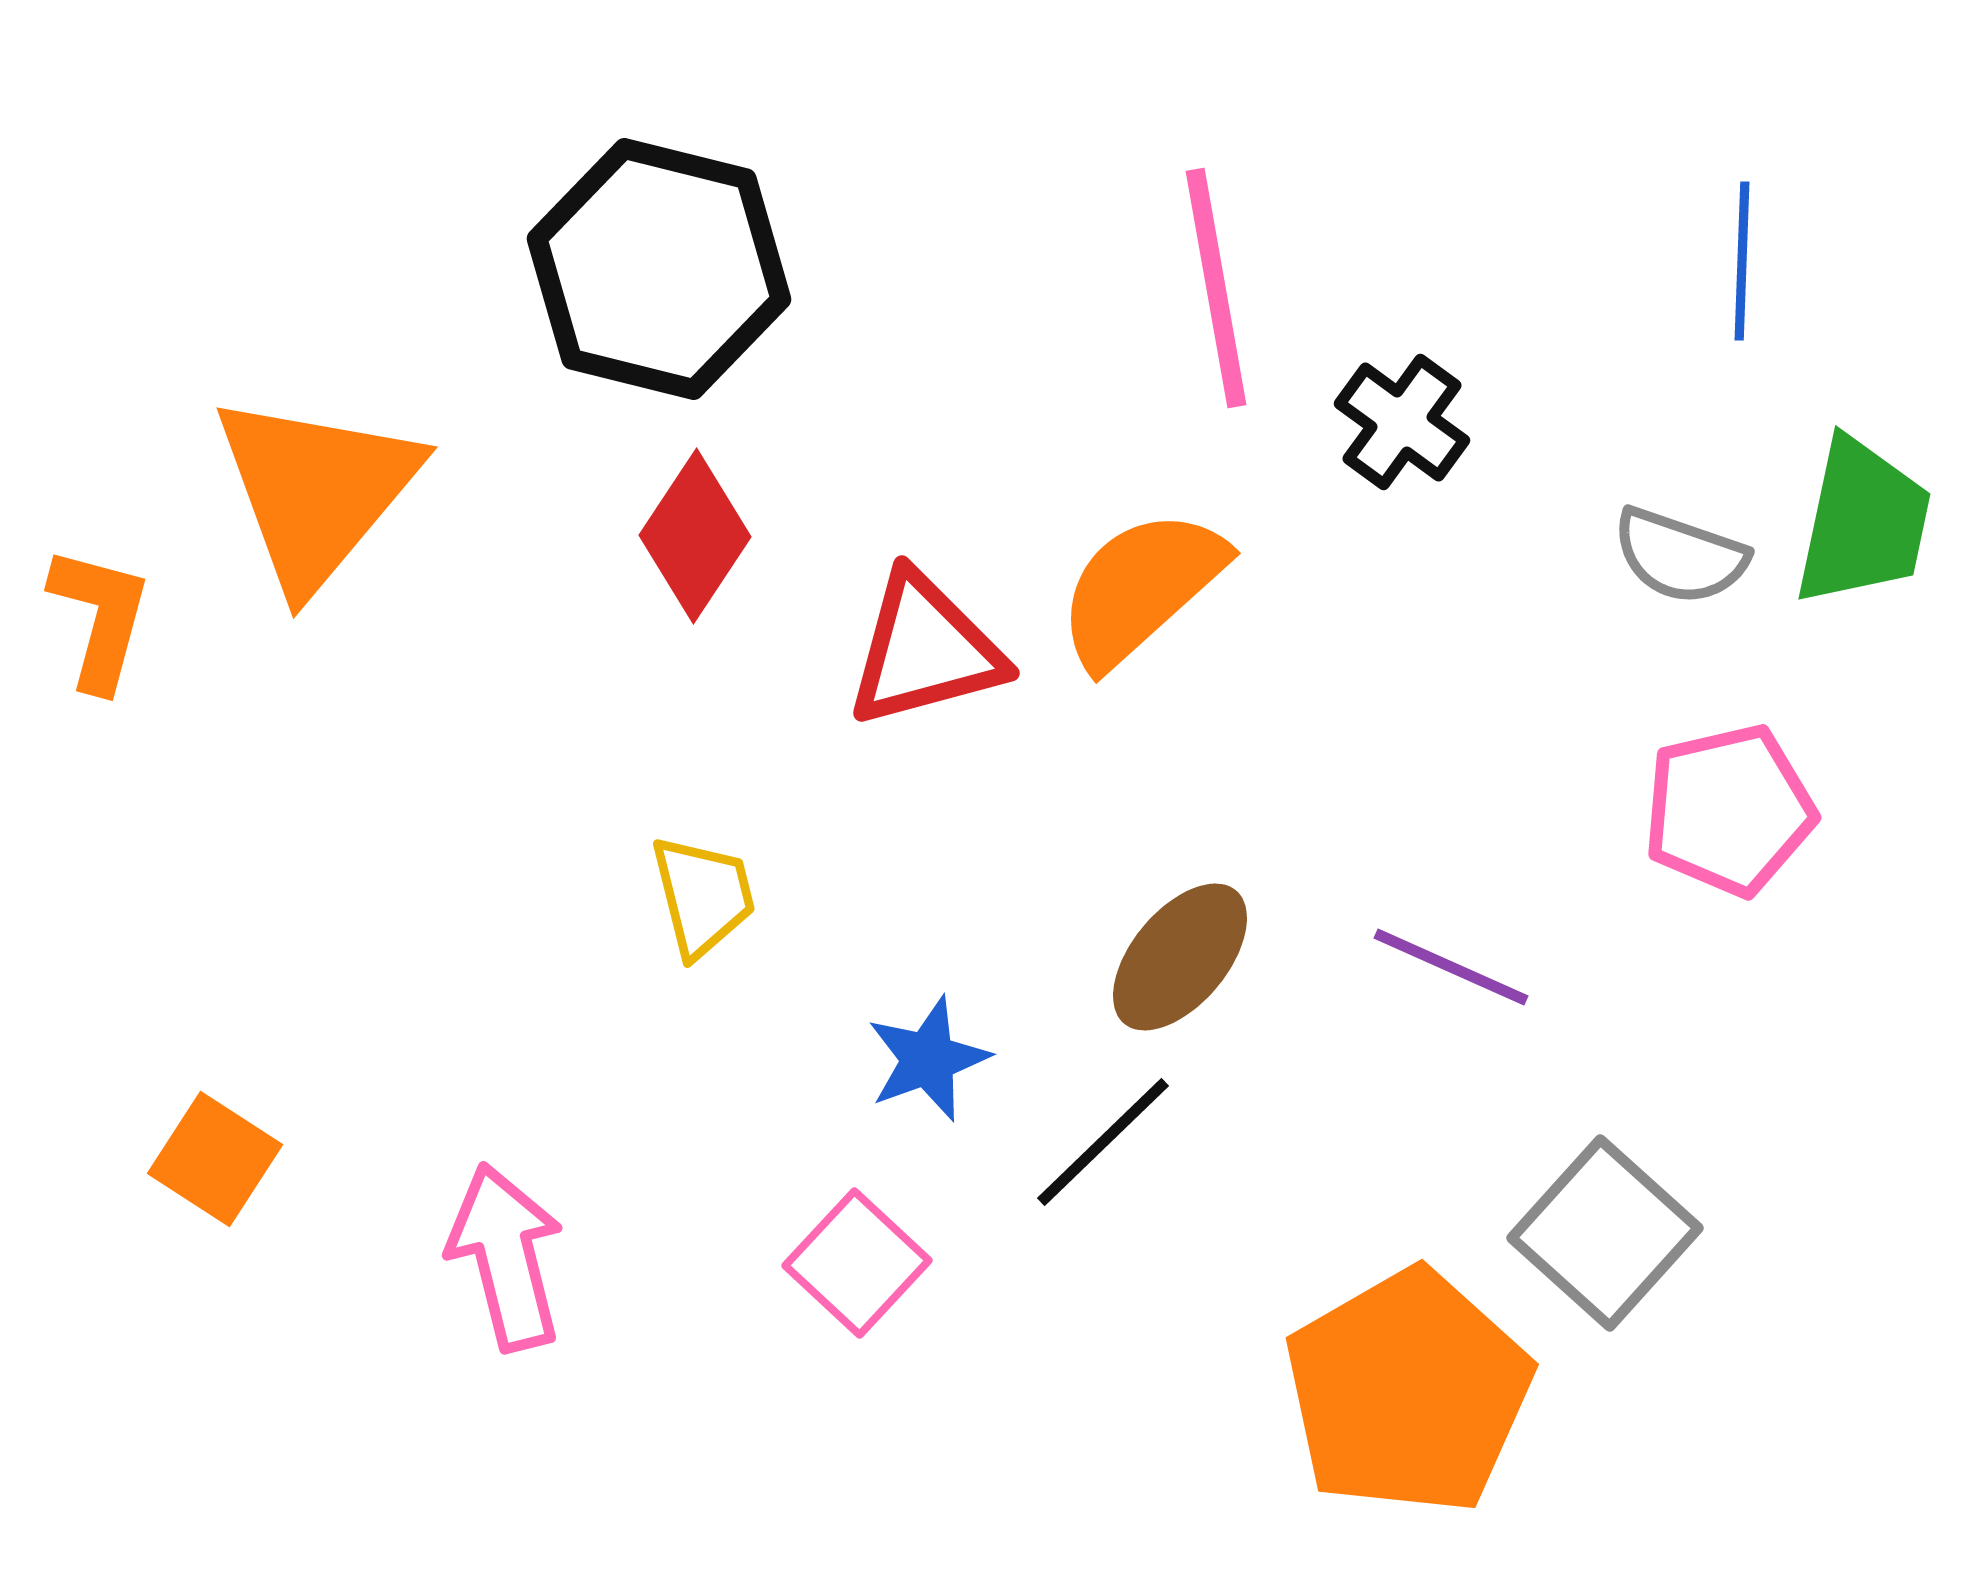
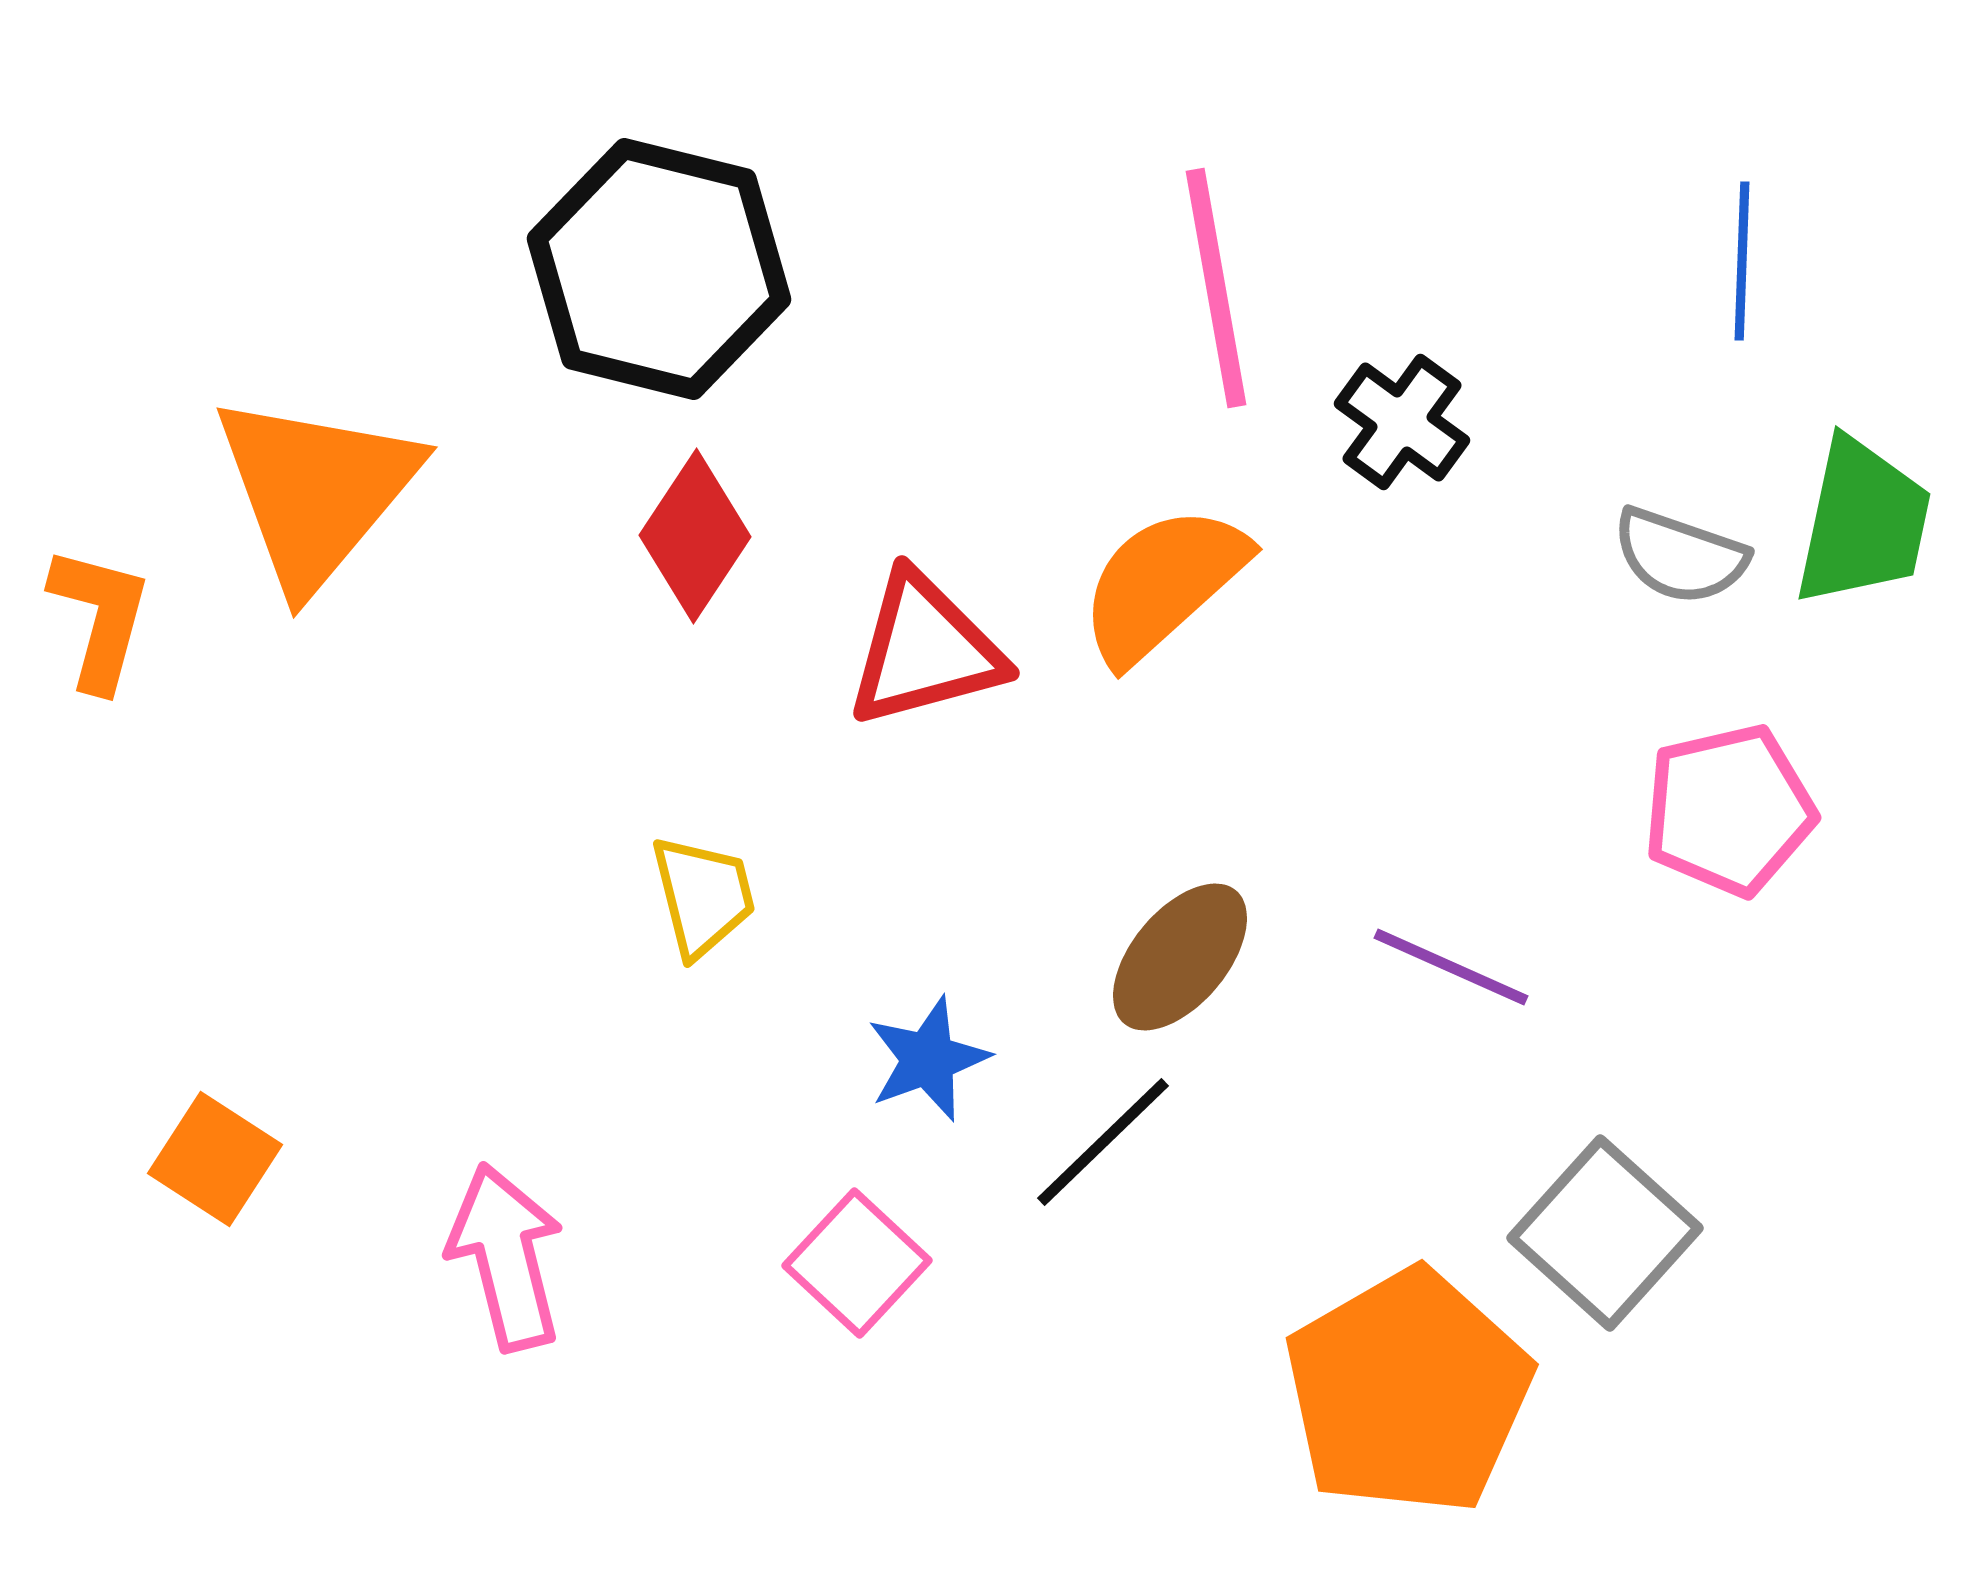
orange semicircle: moved 22 px right, 4 px up
